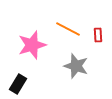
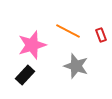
orange line: moved 2 px down
red rectangle: moved 3 px right; rotated 16 degrees counterclockwise
black rectangle: moved 7 px right, 9 px up; rotated 12 degrees clockwise
